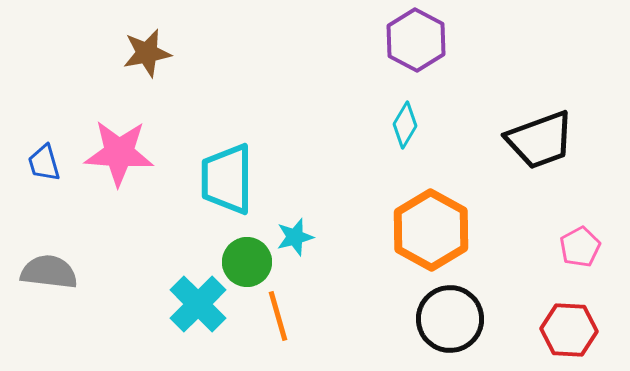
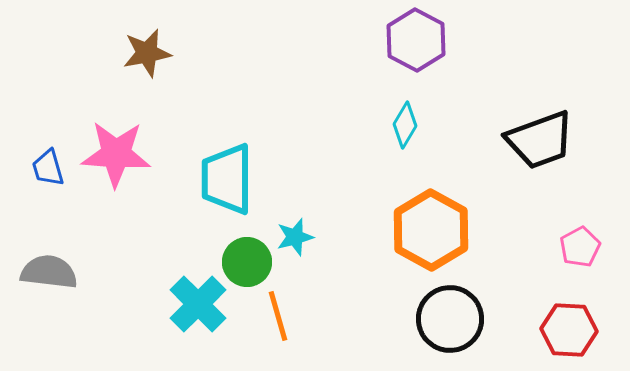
pink star: moved 3 px left, 1 px down
blue trapezoid: moved 4 px right, 5 px down
